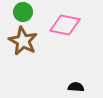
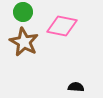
pink diamond: moved 3 px left, 1 px down
brown star: moved 1 px right, 1 px down
